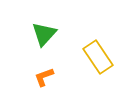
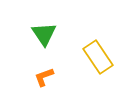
green triangle: rotated 16 degrees counterclockwise
